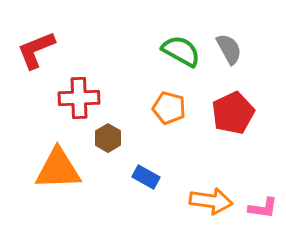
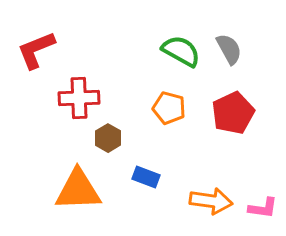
orange triangle: moved 20 px right, 21 px down
blue rectangle: rotated 8 degrees counterclockwise
